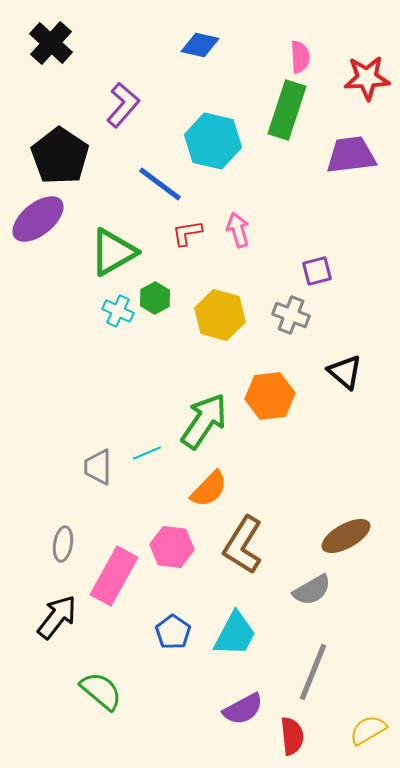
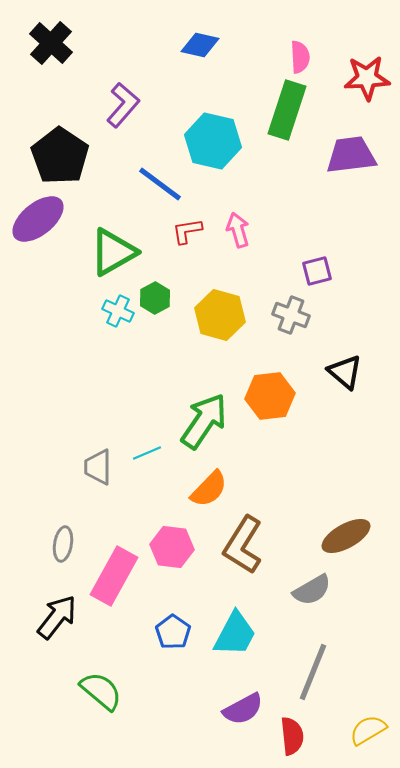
red L-shape: moved 2 px up
